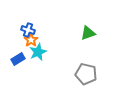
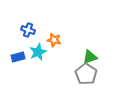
green triangle: moved 2 px right, 24 px down
orange star: moved 23 px right; rotated 24 degrees counterclockwise
blue rectangle: moved 2 px up; rotated 16 degrees clockwise
gray pentagon: rotated 20 degrees clockwise
